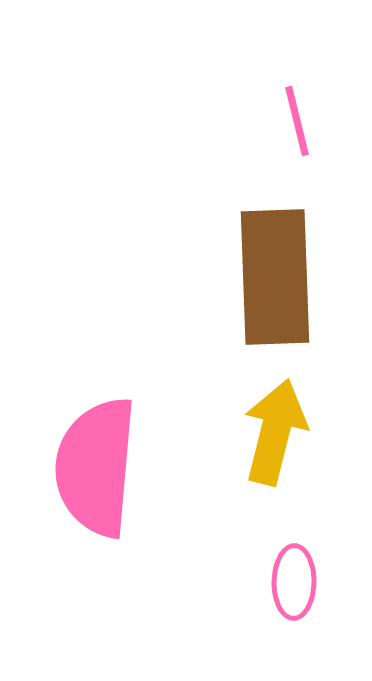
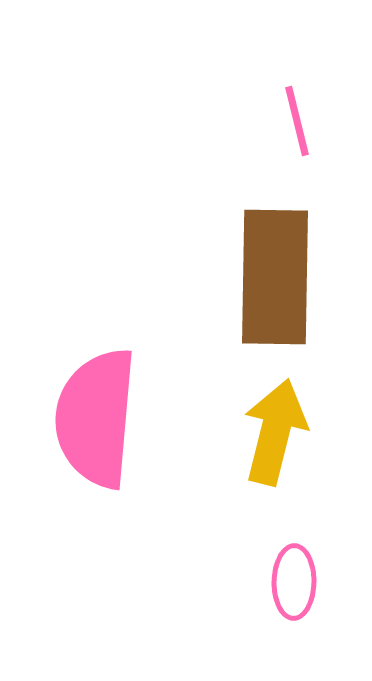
brown rectangle: rotated 3 degrees clockwise
pink semicircle: moved 49 px up
